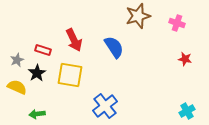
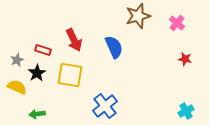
pink cross: rotated 21 degrees clockwise
blue semicircle: rotated 10 degrees clockwise
cyan cross: moved 1 px left
